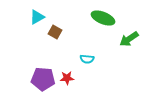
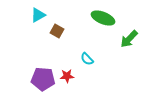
cyan triangle: moved 1 px right, 2 px up
brown square: moved 2 px right, 1 px up
green arrow: rotated 12 degrees counterclockwise
cyan semicircle: rotated 40 degrees clockwise
red star: moved 2 px up
